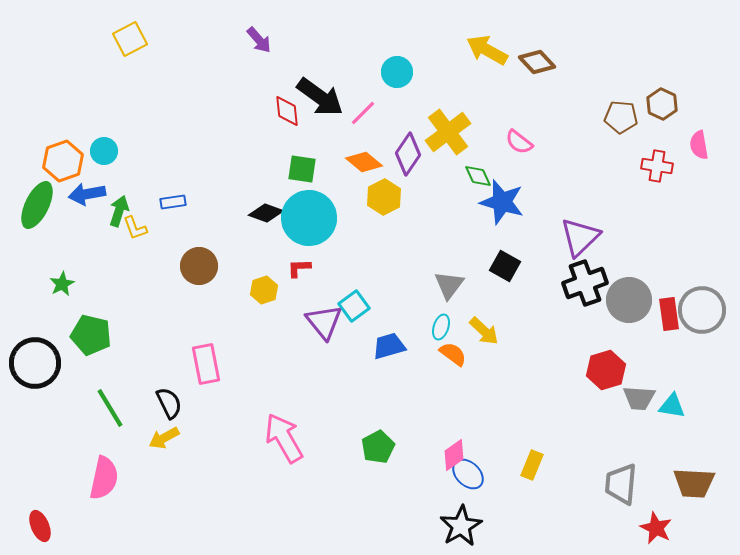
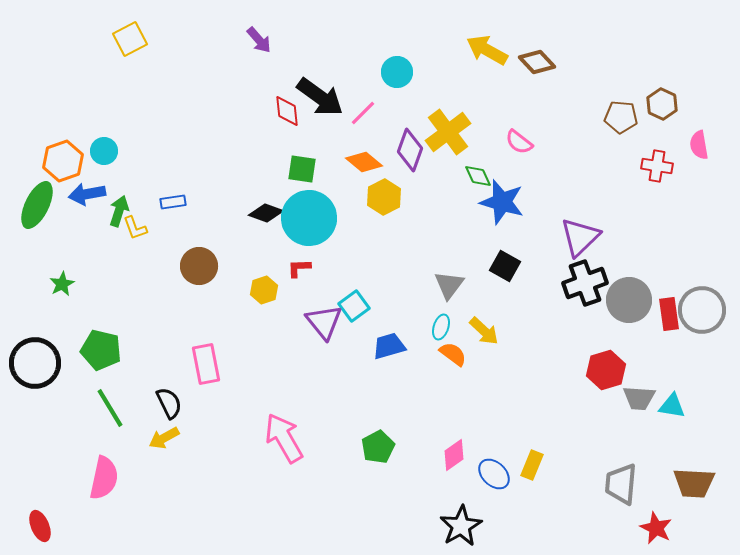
purple diamond at (408, 154): moved 2 px right, 4 px up; rotated 15 degrees counterclockwise
green pentagon at (91, 335): moved 10 px right, 15 px down
blue ellipse at (468, 474): moved 26 px right
